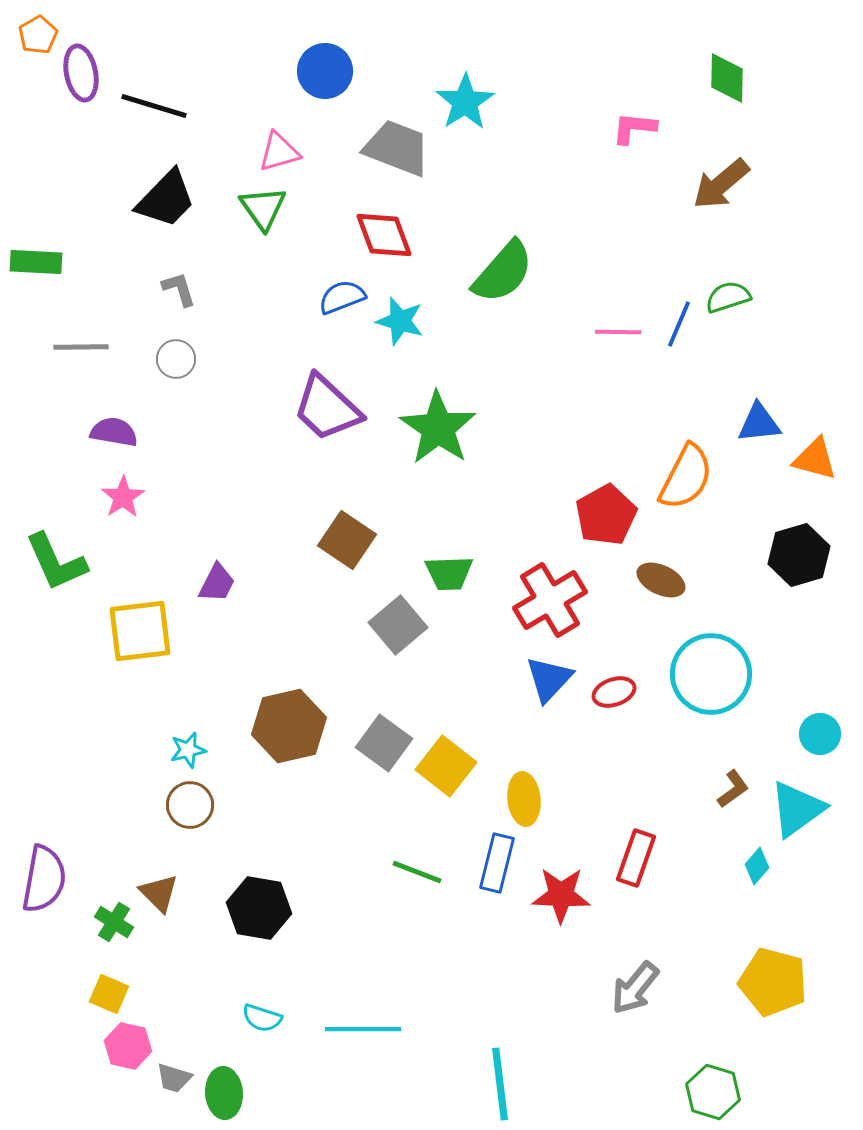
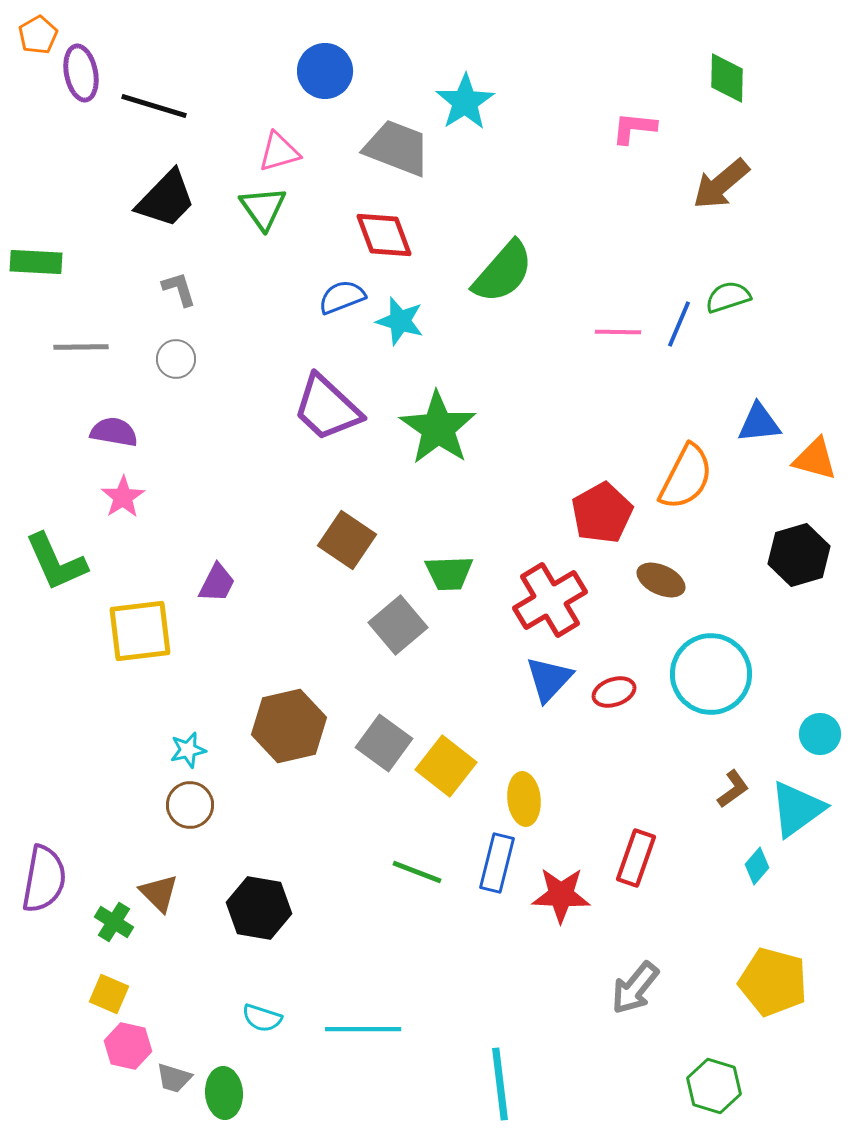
red pentagon at (606, 515): moved 4 px left, 2 px up
green hexagon at (713, 1092): moved 1 px right, 6 px up
